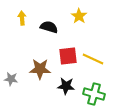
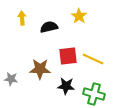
black semicircle: rotated 30 degrees counterclockwise
